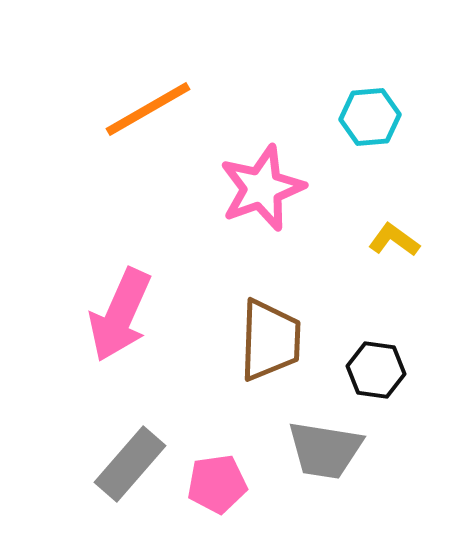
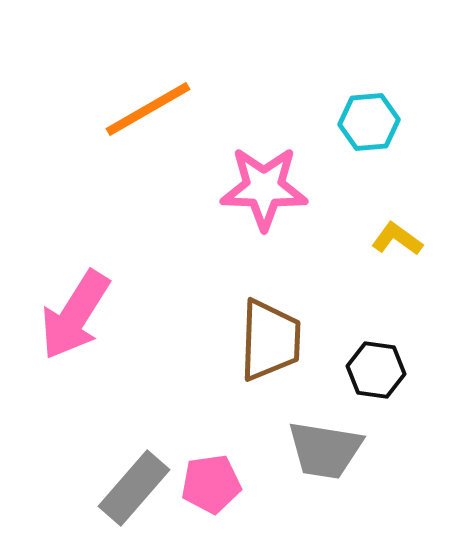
cyan hexagon: moved 1 px left, 5 px down
pink star: moved 2 px right; rotated 22 degrees clockwise
yellow L-shape: moved 3 px right, 1 px up
pink arrow: moved 45 px left; rotated 8 degrees clockwise
gray rectangle: moved 4 px right, 24 px down
pink pentagon: moved 6 px left
